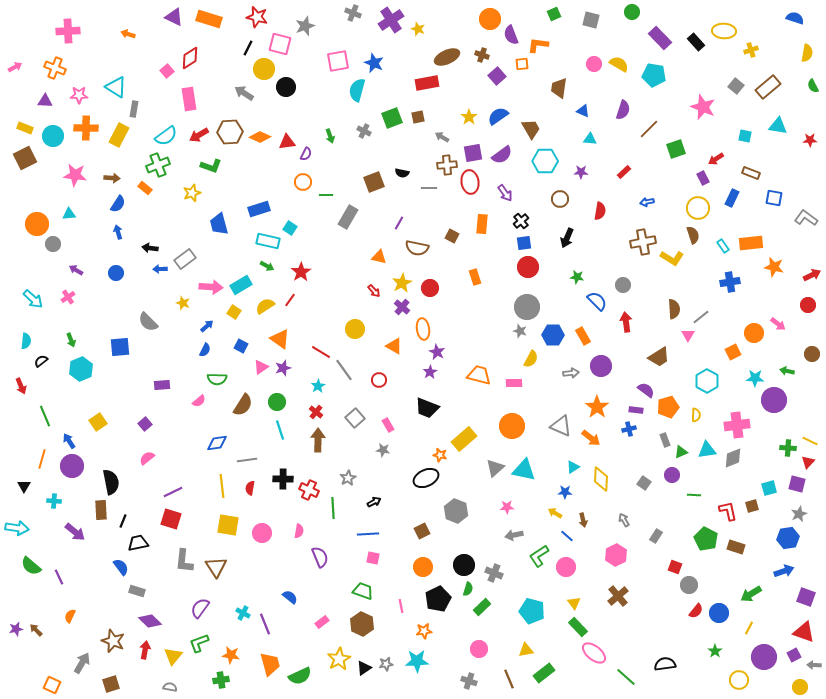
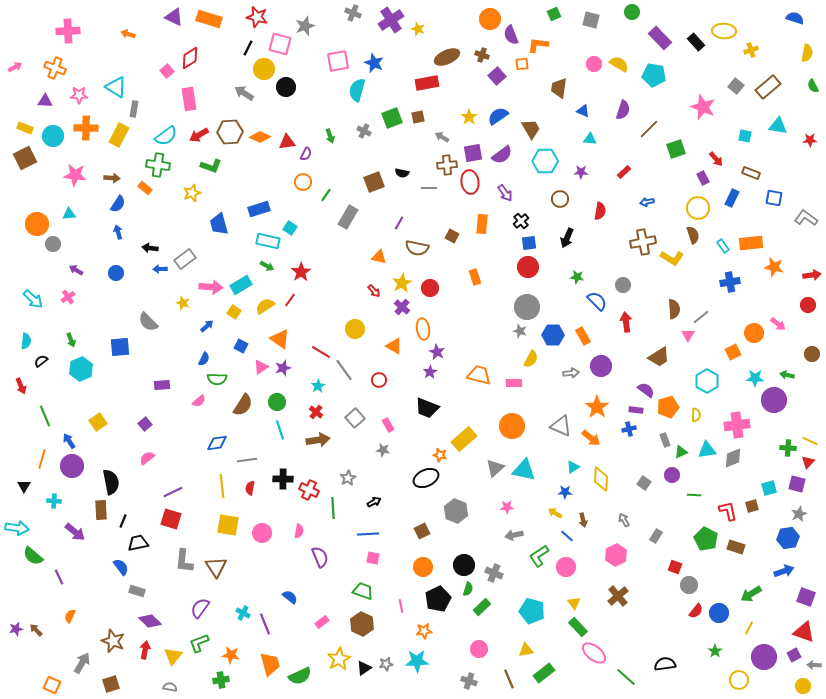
red arrow at (716, 159): rotated 98 degrees counterclockwise
green cross at (158, 165): rotated 30 degrees clockwise
green line at (326, 195): rotated 56 degrees counterclockwise
blue square at (524, 243): moved 5 px right
red arrow at (812, 275): rotated 18 degrees clockwise
blue semicircle at (205, 350): moved 1 px left, 9 px down
green arrow at (787, 371): moved 4 px down
brown arrow at (318, 440): rotated 80 degrees clockwise
green semicircle at (31, 566): moved 2 px right, 10 px up
yellow circle at (800, 687): moved 3 px right, 1 px up
